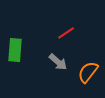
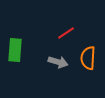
gray arrow: rotated 24 degrees counterclockwise
orange semicircle: moved 14 px up; rotated 35 degrees counterclockwise
